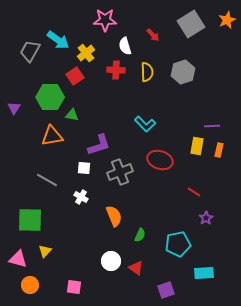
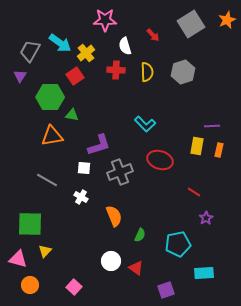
cyan arrow: moved 2 px right, 3 px down
purple triangle: moved 6 px right, 32 px up
green square: moved 4 px down
pink square: rotated 35 degrees clockwise
